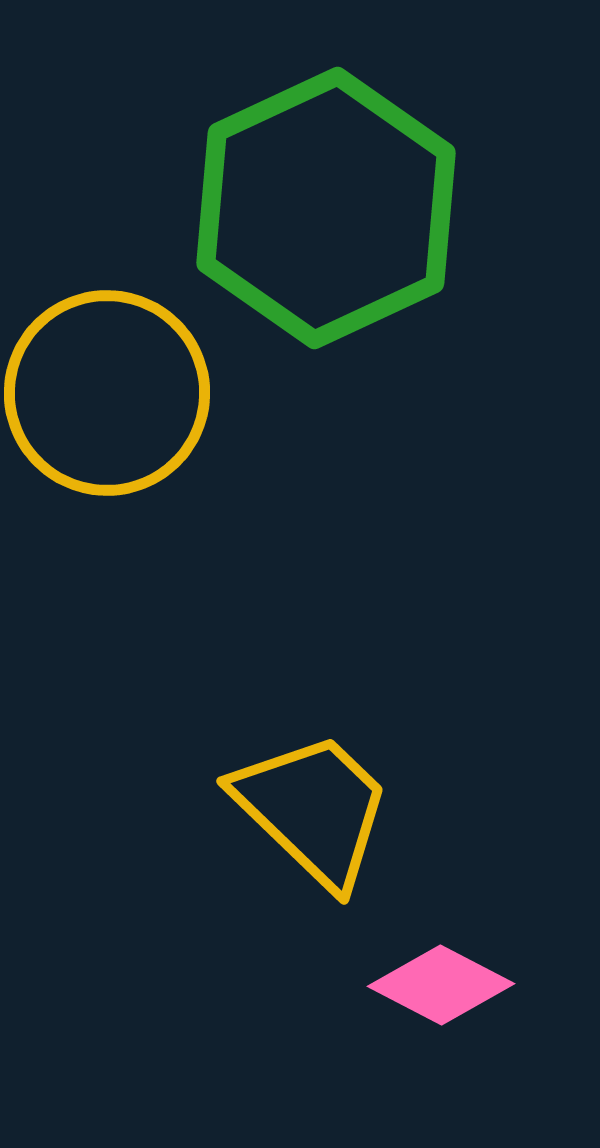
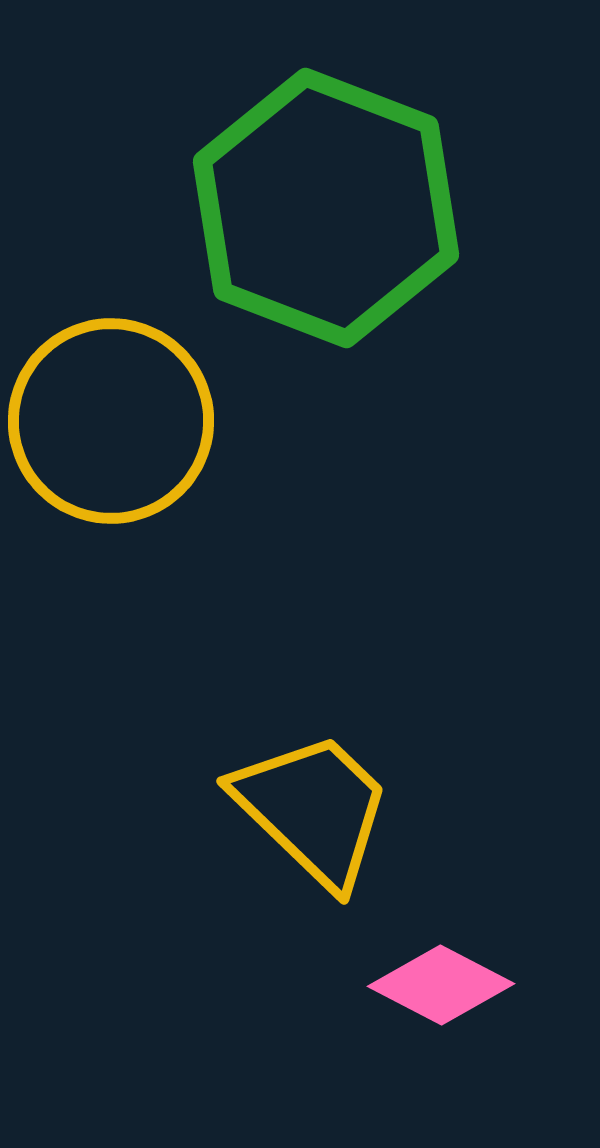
green hexagon: rotated 14 degrees counterclockwise
yellow circle: moved 4 px right, 28 px down
